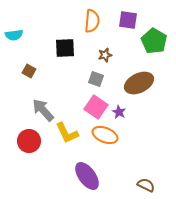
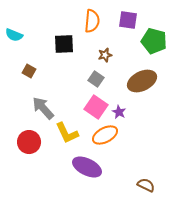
cyan semicircle: rotated 30 degrees clockwise
green pentagon: rotated 15 degrees counterclockwise
black square: moved 1 px left, 4 px up
gray square: rotated 14 degrees clockwise
brown ellipse: moved 3 px right, 2 px up
gray arrow: moved 2 px up
orange ellipse: rotated 50 degrees counterclockwise
red circle: moved 1 px down
purple ellipse: moved 9 px up; rotated 28 degrees counterclockwise
